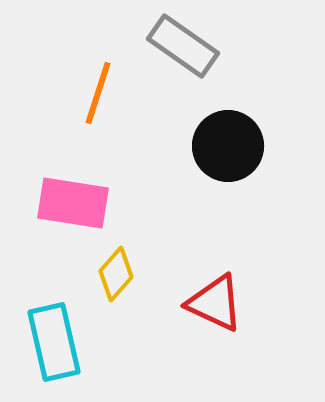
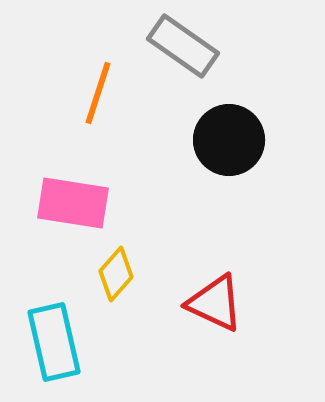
black circle: moved 1 px right, 6 px up
